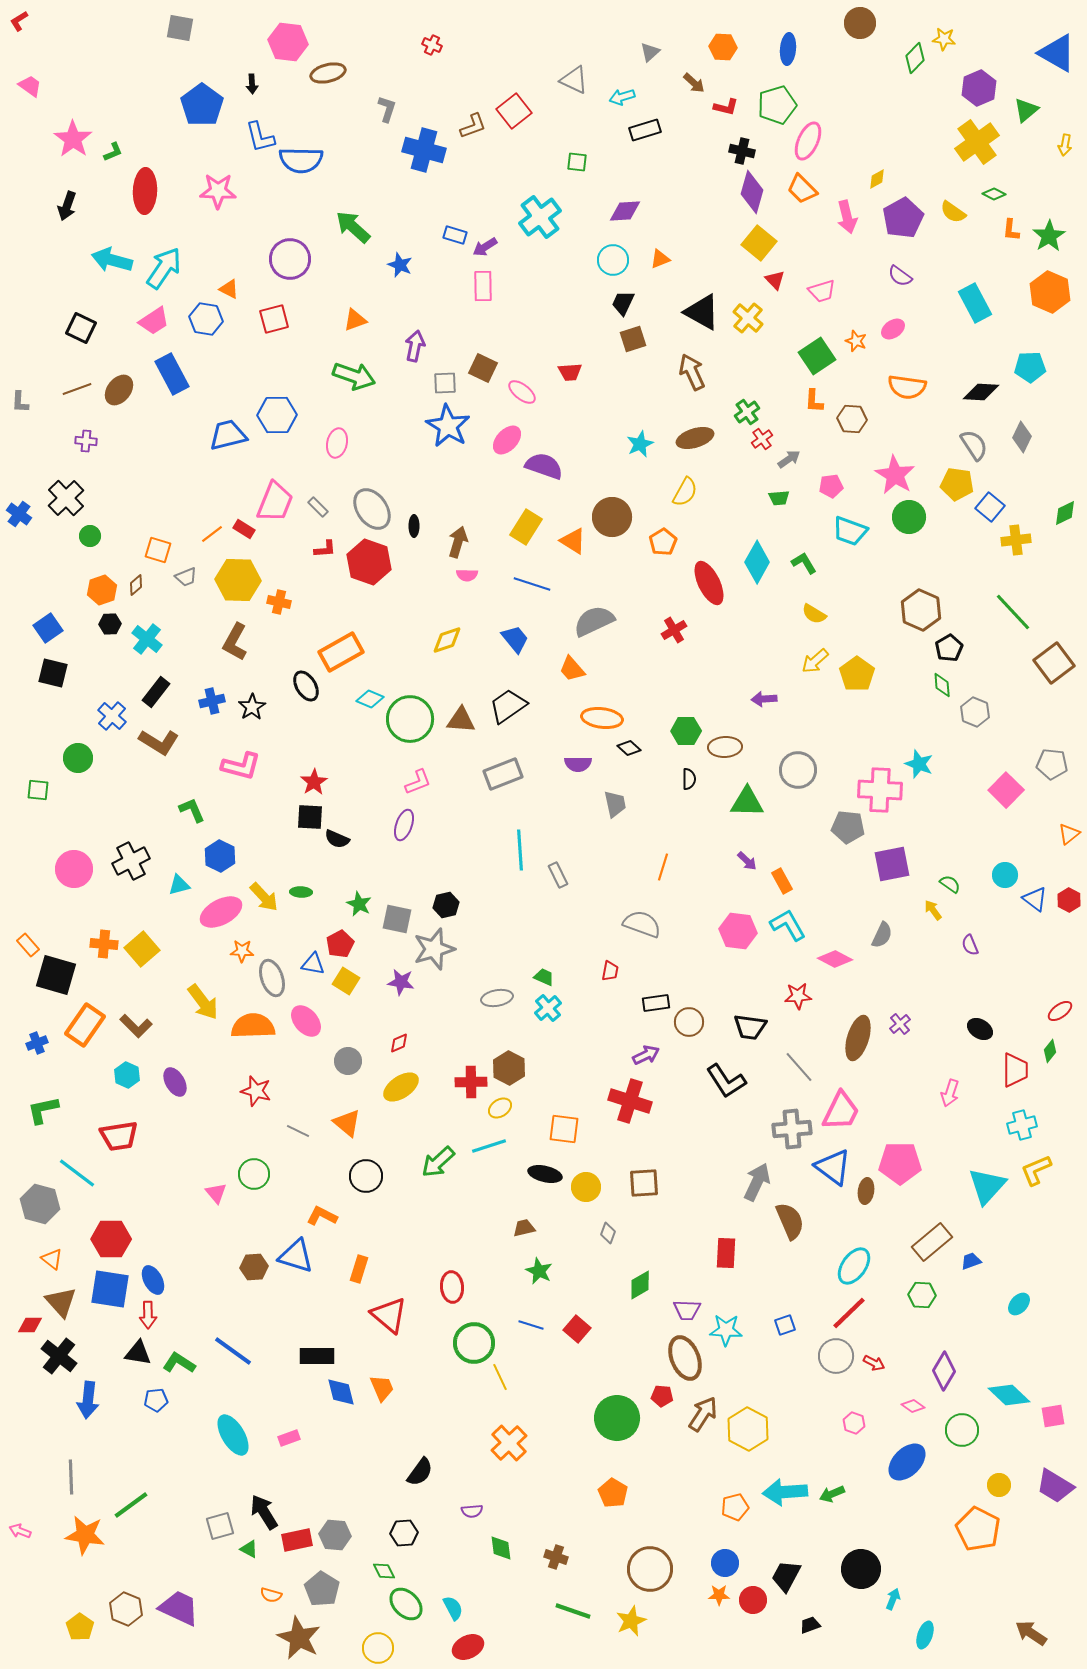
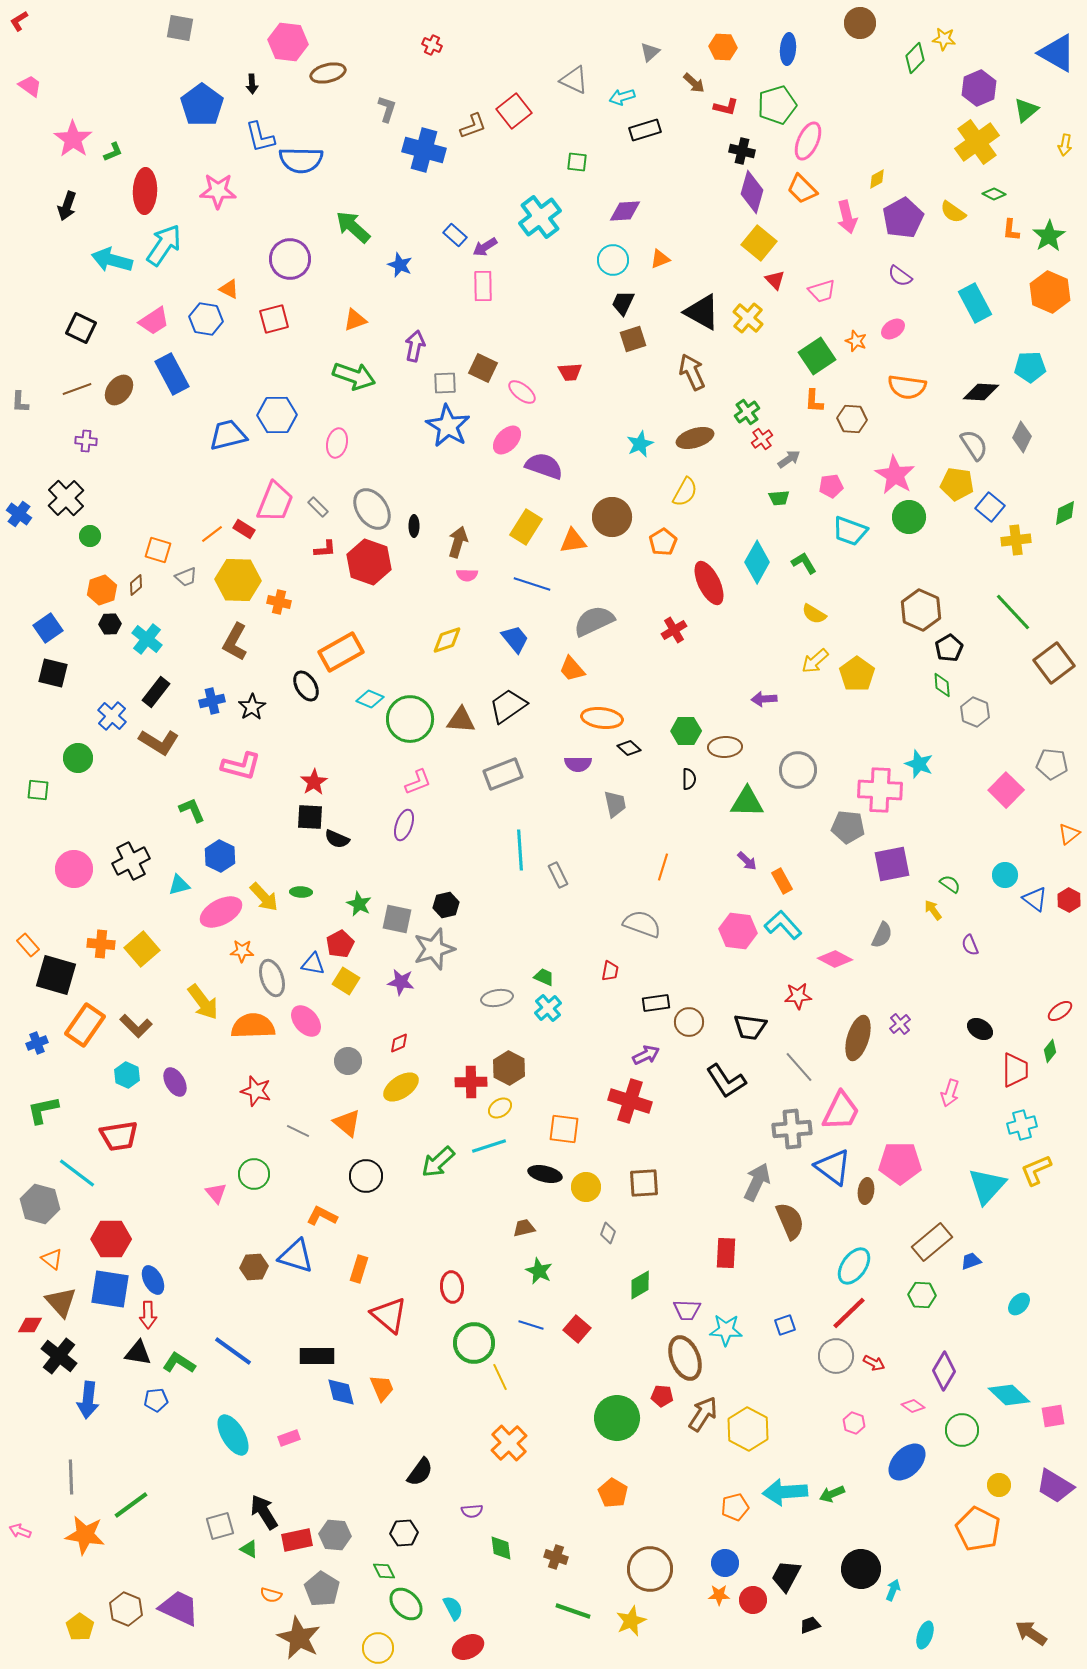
blue rectangle at (455, 235): rotated 25 degrees clockwise
cyan arrow at (164, 268): moved 23 px up
orange triangle at (573, 541): rotated 40 degrees counterclockwise
cyan L-shape at (788, 925): moved 5 px left; rotated 12 degrees counterclockwise
orange cross at (104, 944): moved 3 px left
cyan arrow at (893, 1599): moved 9 px up
